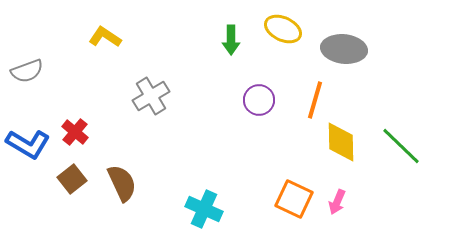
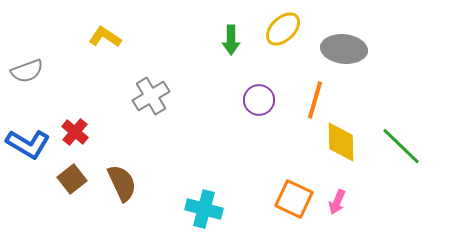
yellow ellipse: rotated 69 degrees counterclockwise
cyan cross: rotated 9 degrees counterclockwise
